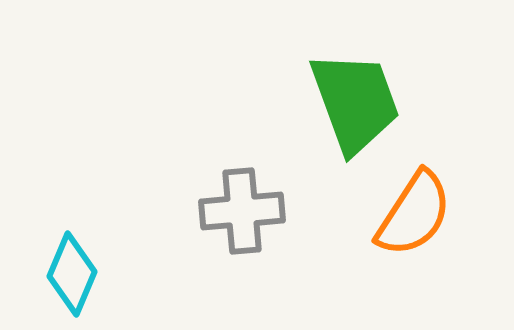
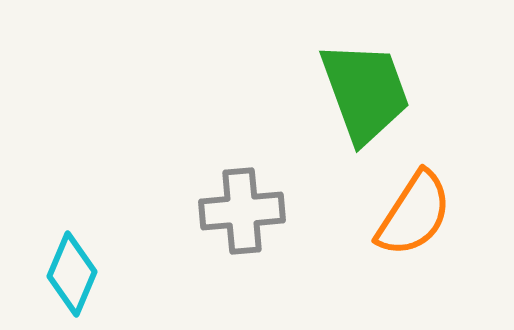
green trapezoid: moved 10 px right, 10 px up
